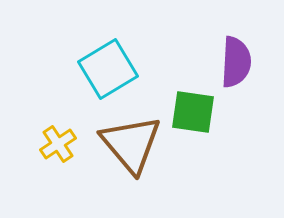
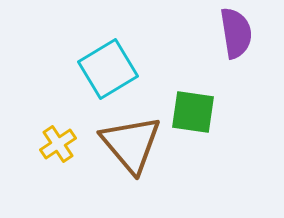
purple semicircle: moved 29 px up; rotated 12 degrees counterclockwise
